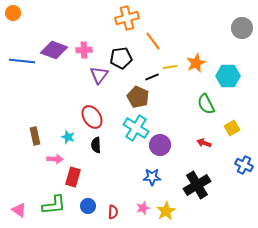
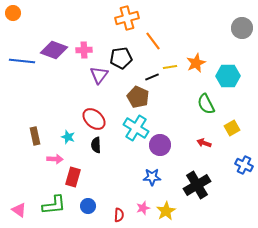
red ellipse: moved 2 px right, 2 px down; rotated 15 degrees counterclockwise
red semicircle: moved 6 px right, 3 px down
